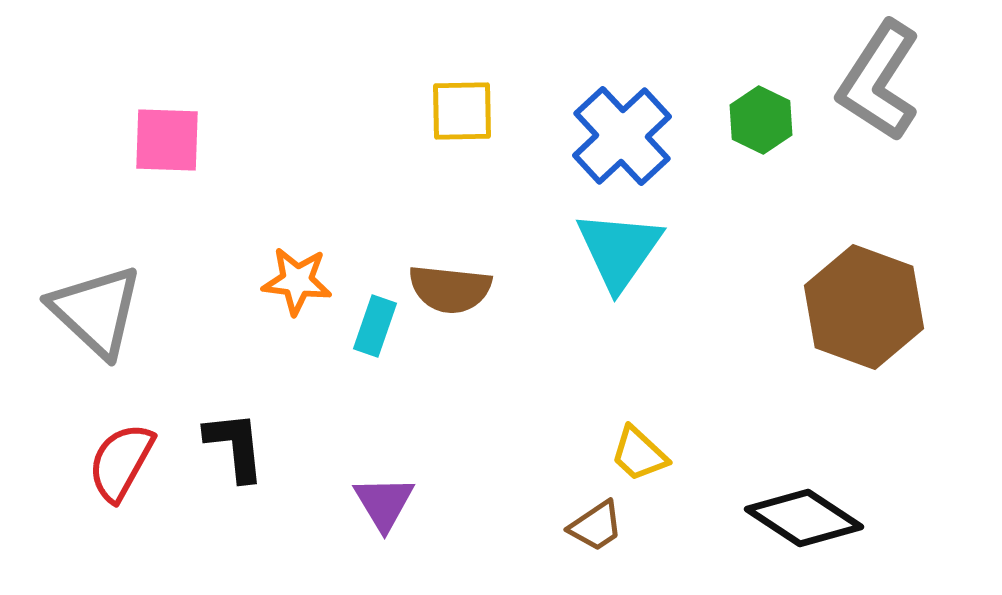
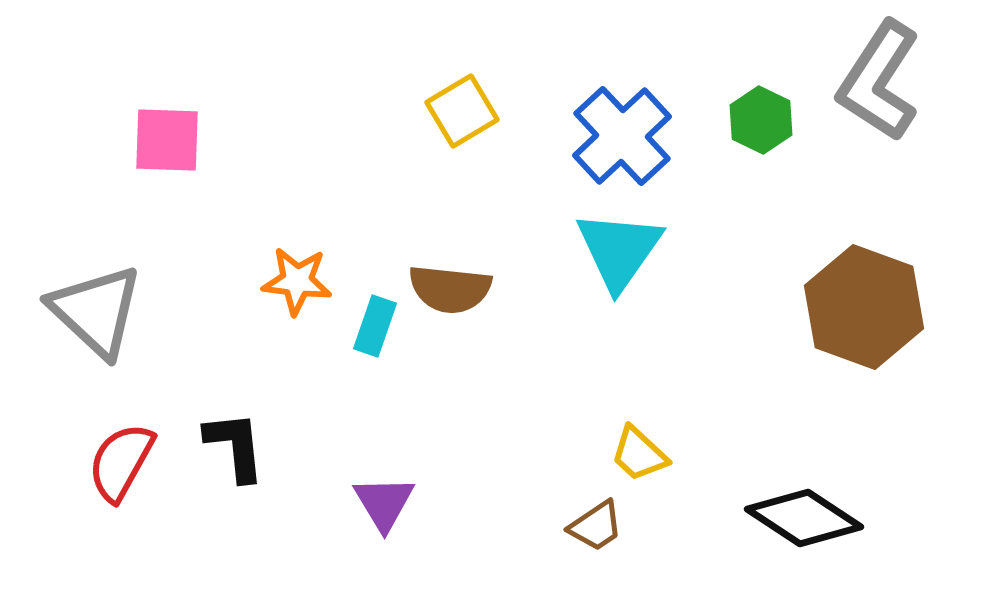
yellow square: rotated 30 degrees counterclockwise
